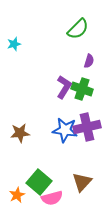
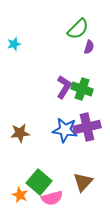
purple semicircle: moved 14 px up
brown triangle: moved 1 px right
orange star: moved 3 px right; rotated 21 degrees counterclockwise
